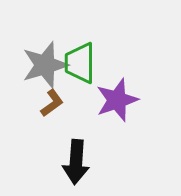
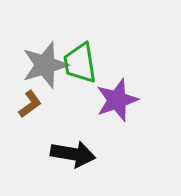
green trapezoid: rotated 9 degrees counterclockwise
brown L-shape: moved 22 px left, 1 px down
black arrow: moved 3 px left, 8 px up; rotated 84 degrees counterclockwise
